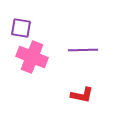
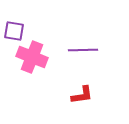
purple square: moved 7 px left, 3 px down
red L-shape: rotated 20 degrees counterclockwise
